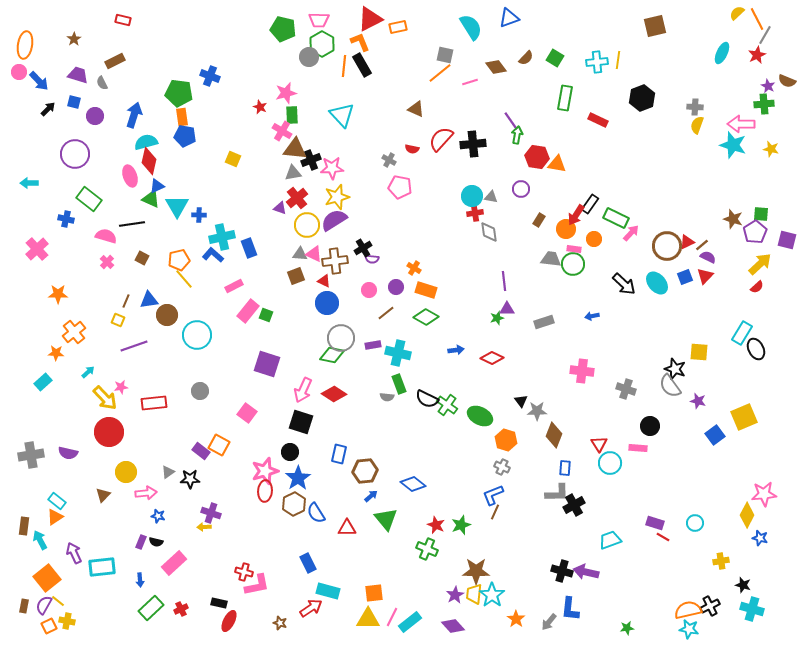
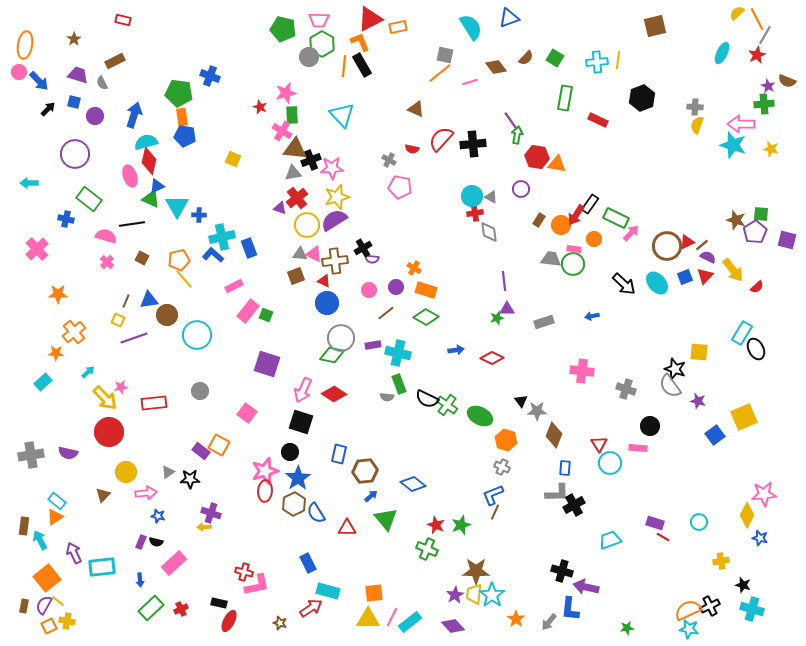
gray triangle at (491, 197): rotated 16 degrees clockwise
brown star at (733, 219): moved 3 px right, 1 px down
orange circle at (566, 229): moved 5 px left, 4 px up
yellow arrow at (760, 264): moved 27 px left, 6 px down; rotated 95 degrees clockwise
purple line at (134, 346): moved 8 px up
cyan circle at (695, 523): moved 4 px right, 1 px up
purple arrow at (586, 572): moved 15 px down
orange semicircle at (688, 610): rotated 12 degrees counterclockwise
